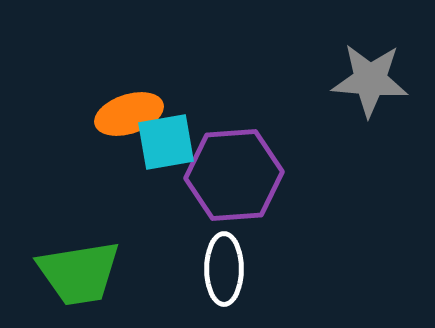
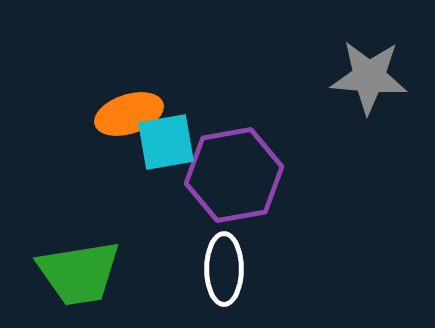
gray star: moved 1 px left, 3 px up
purple hexagon: rotated 6 degrees counterclockwise
